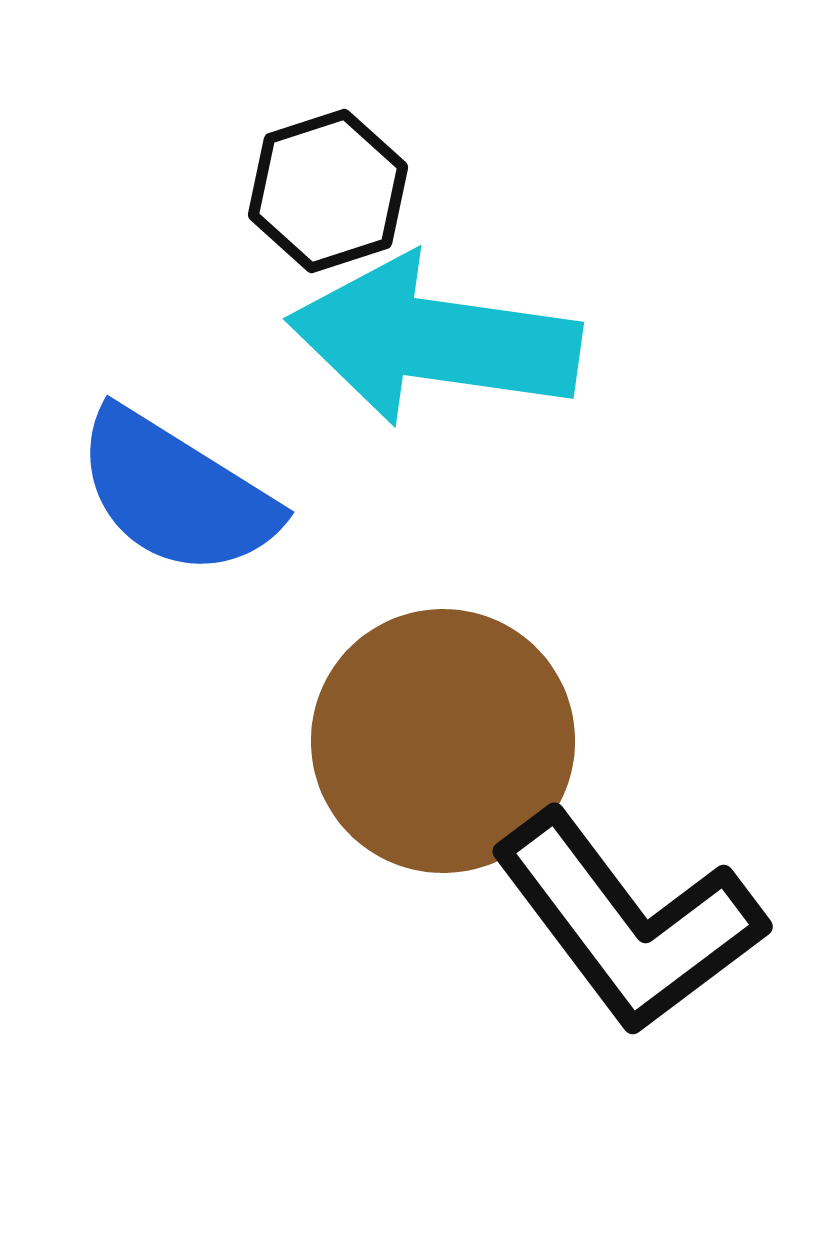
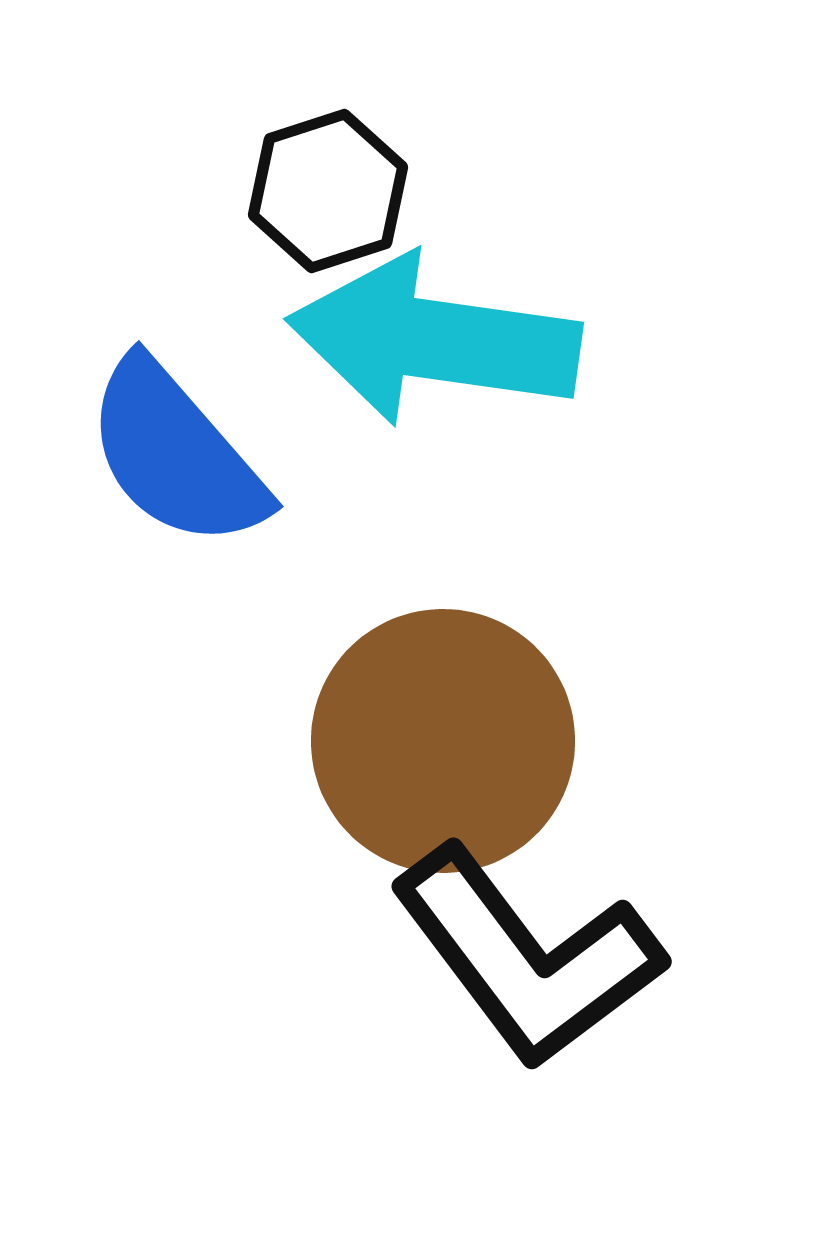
blue semicircle: moved 39 px up; rotated 17 degrees clockwise
black L-shape: moved 101 px left, 35 px down
